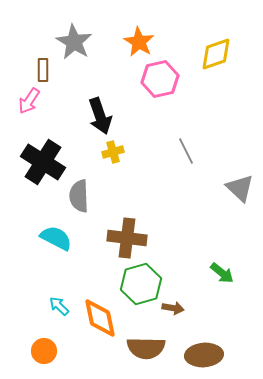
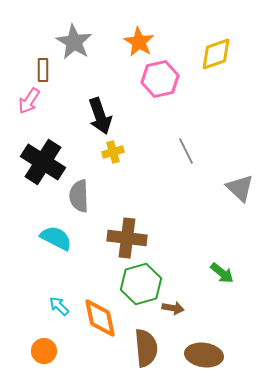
brown semicircle: rotated 96 degrees counterclockwise
brown ellipse: rotated 12 degrees clockwise
